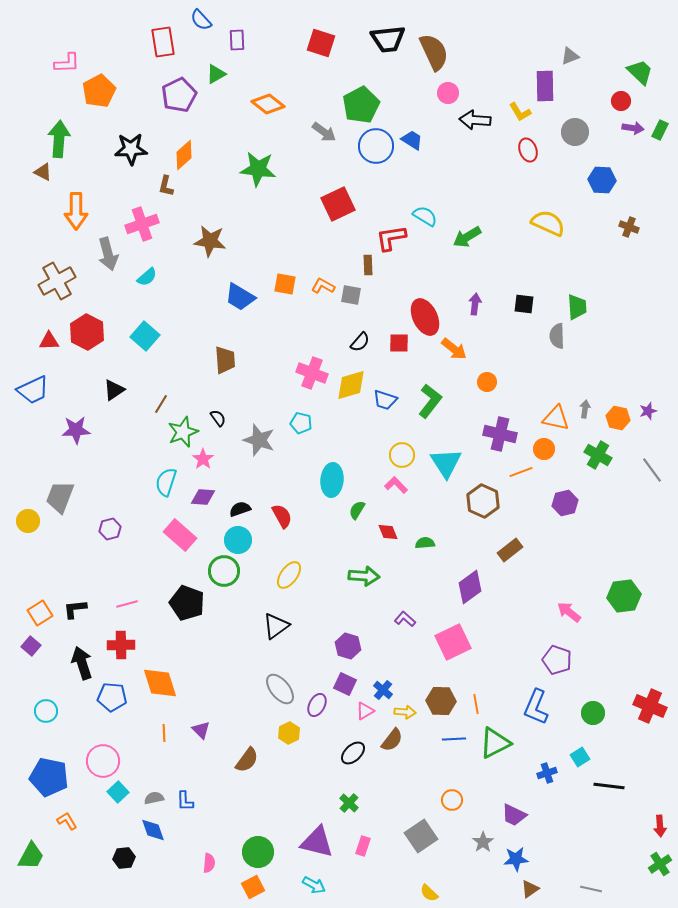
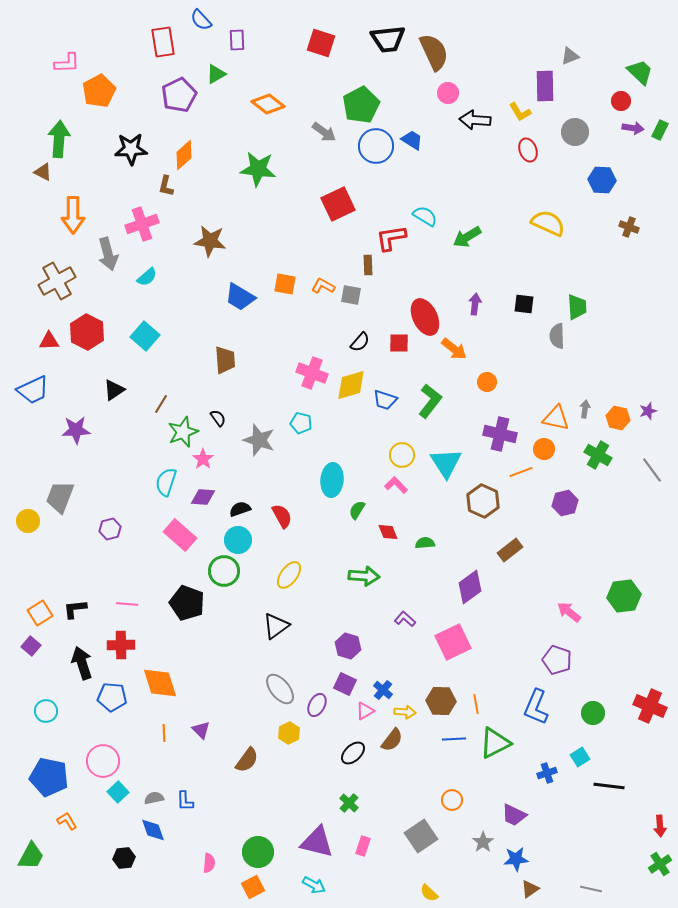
orange arrow at (76, 211): moved 3 px left, 4 px down
pink line at (127, 604): rotated 20 degrees clockwise
